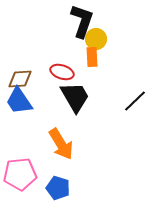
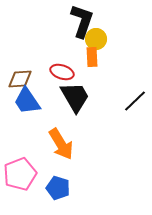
blue trapezoid: moved 8 px right
pink pentagon: rotated 16 degrees counterclockwise
